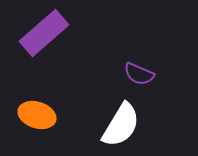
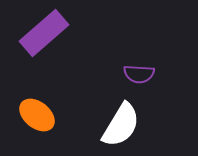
purple semicircle: rotated 20 degrees counterclockwise
orange ellipse: rotated 21 degrees clockwise
